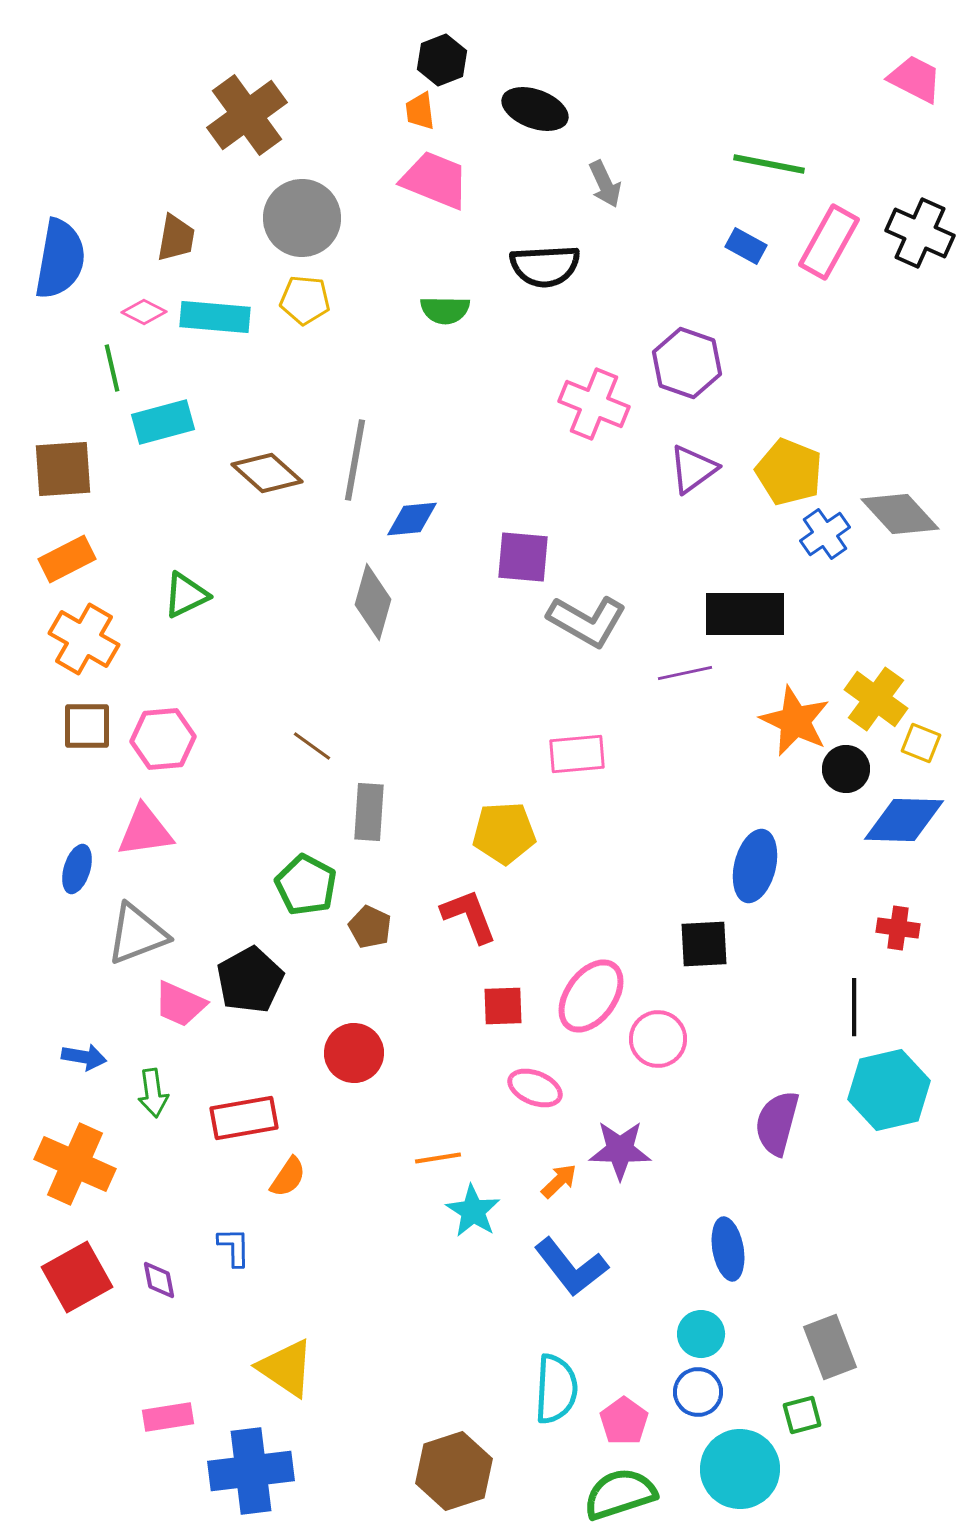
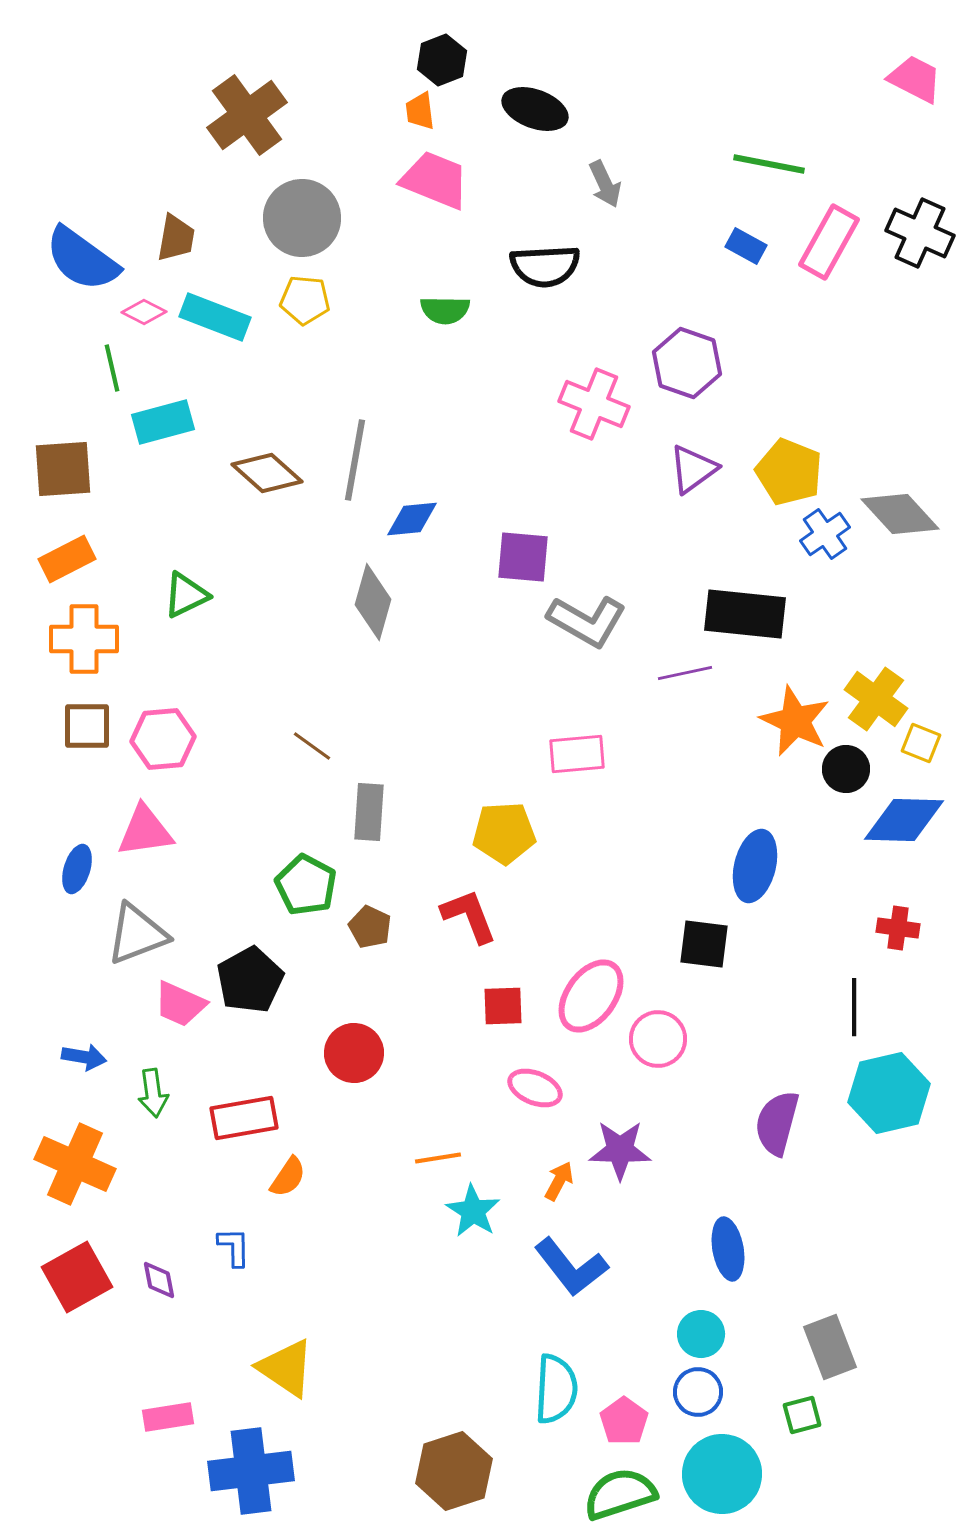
blue semicircle at (60, 259): moved 22 px right; rotated 116 degrees clockwise
cyan rectangle at (215, 317): rotated 16 degrees clockwise
black rectangle at (745, 614): rotated 6 degrees clockwise
orange cross at (84, 639): rotated 30 degrees counterclockwise
black square at (704, 944): rotated 10 degrees clockwise
cyan hexagon at (889, 1090): moved 3 px down
orange arrow at (559, 1181): rotated 18 degrees counterclockwise
cyan circle at (740, 1469): moved 18 px left, 5 px down
